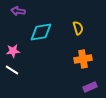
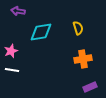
pink star: moved 2 px left; rotated 16 degrees counterclockwise
white line: rotated 24 degrees counterclockwise
